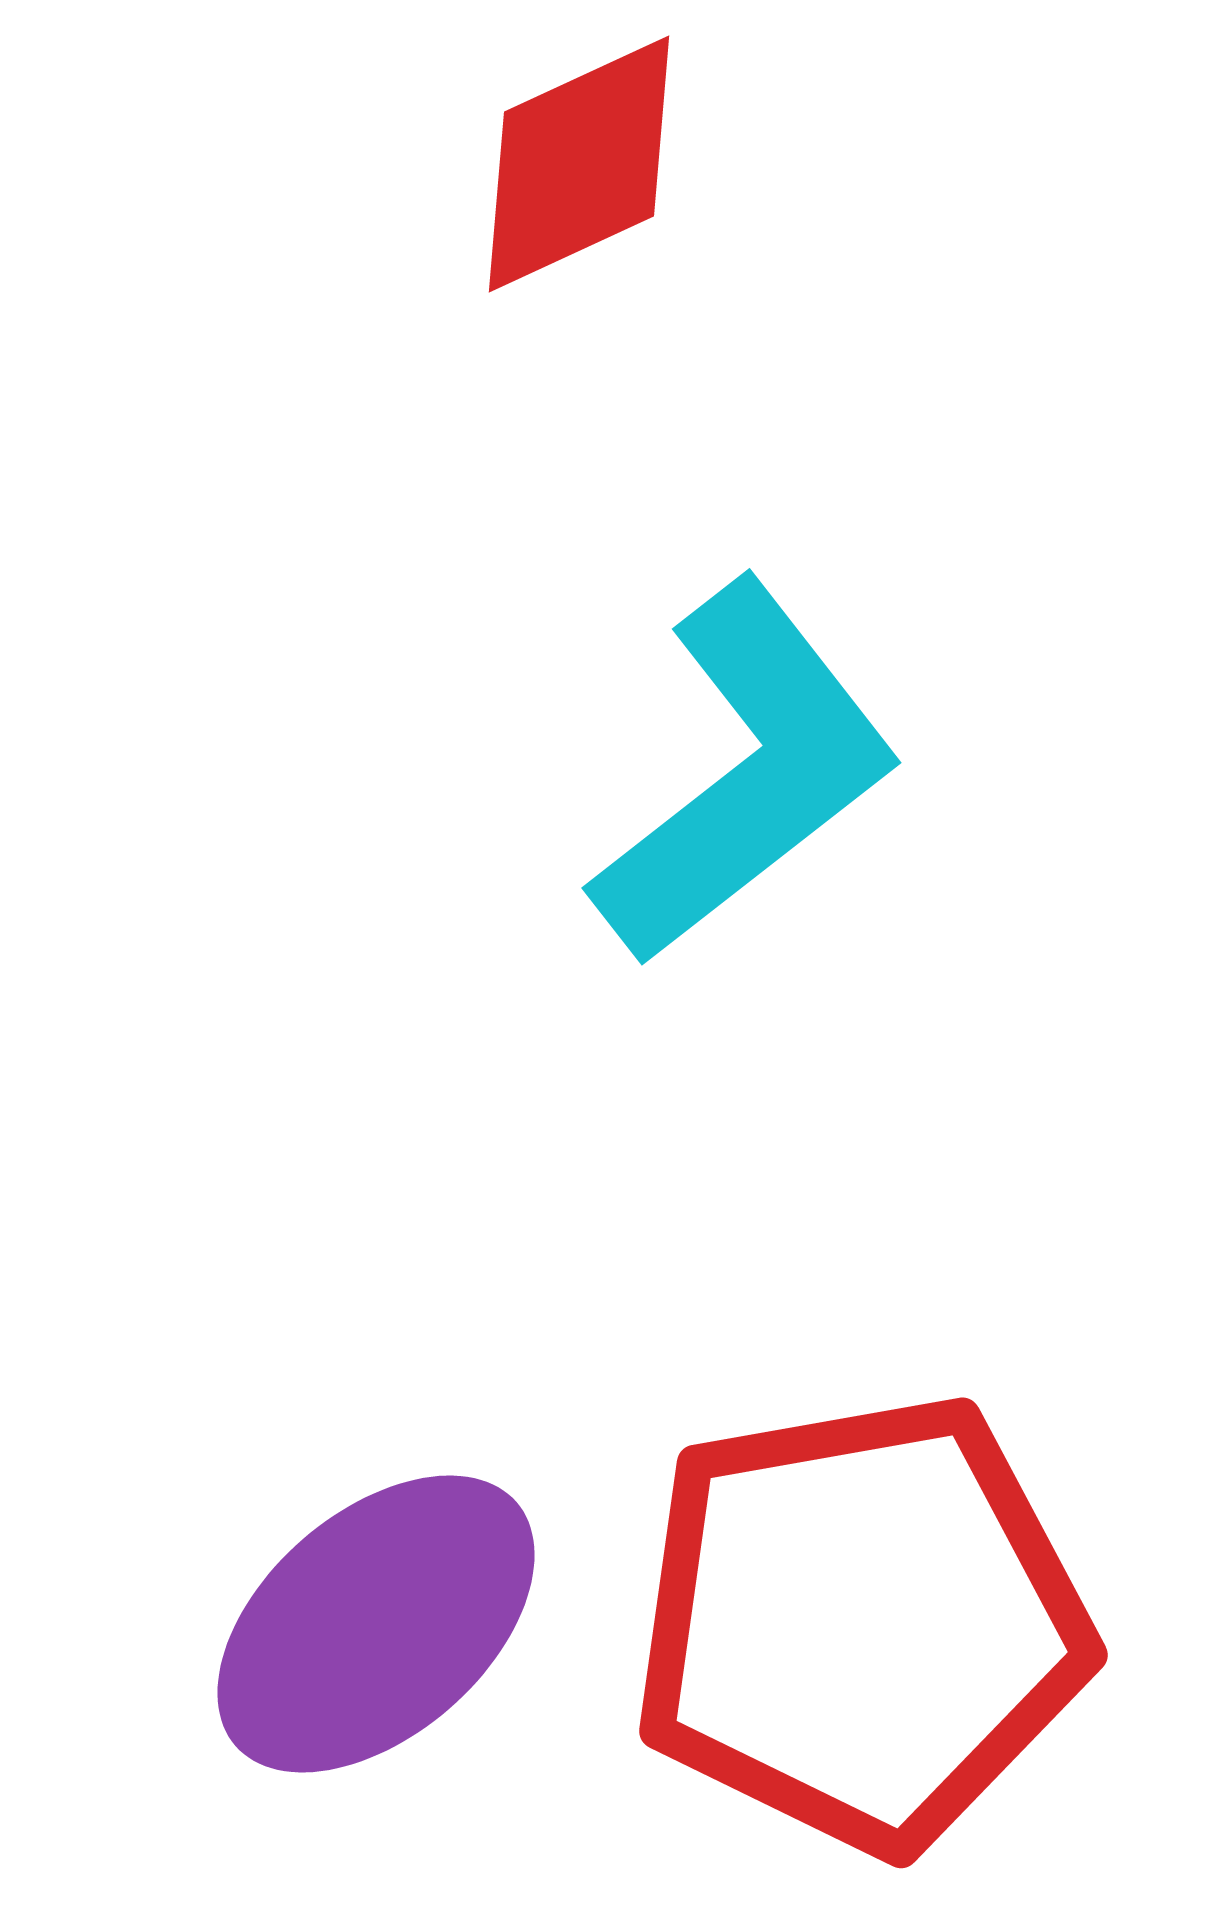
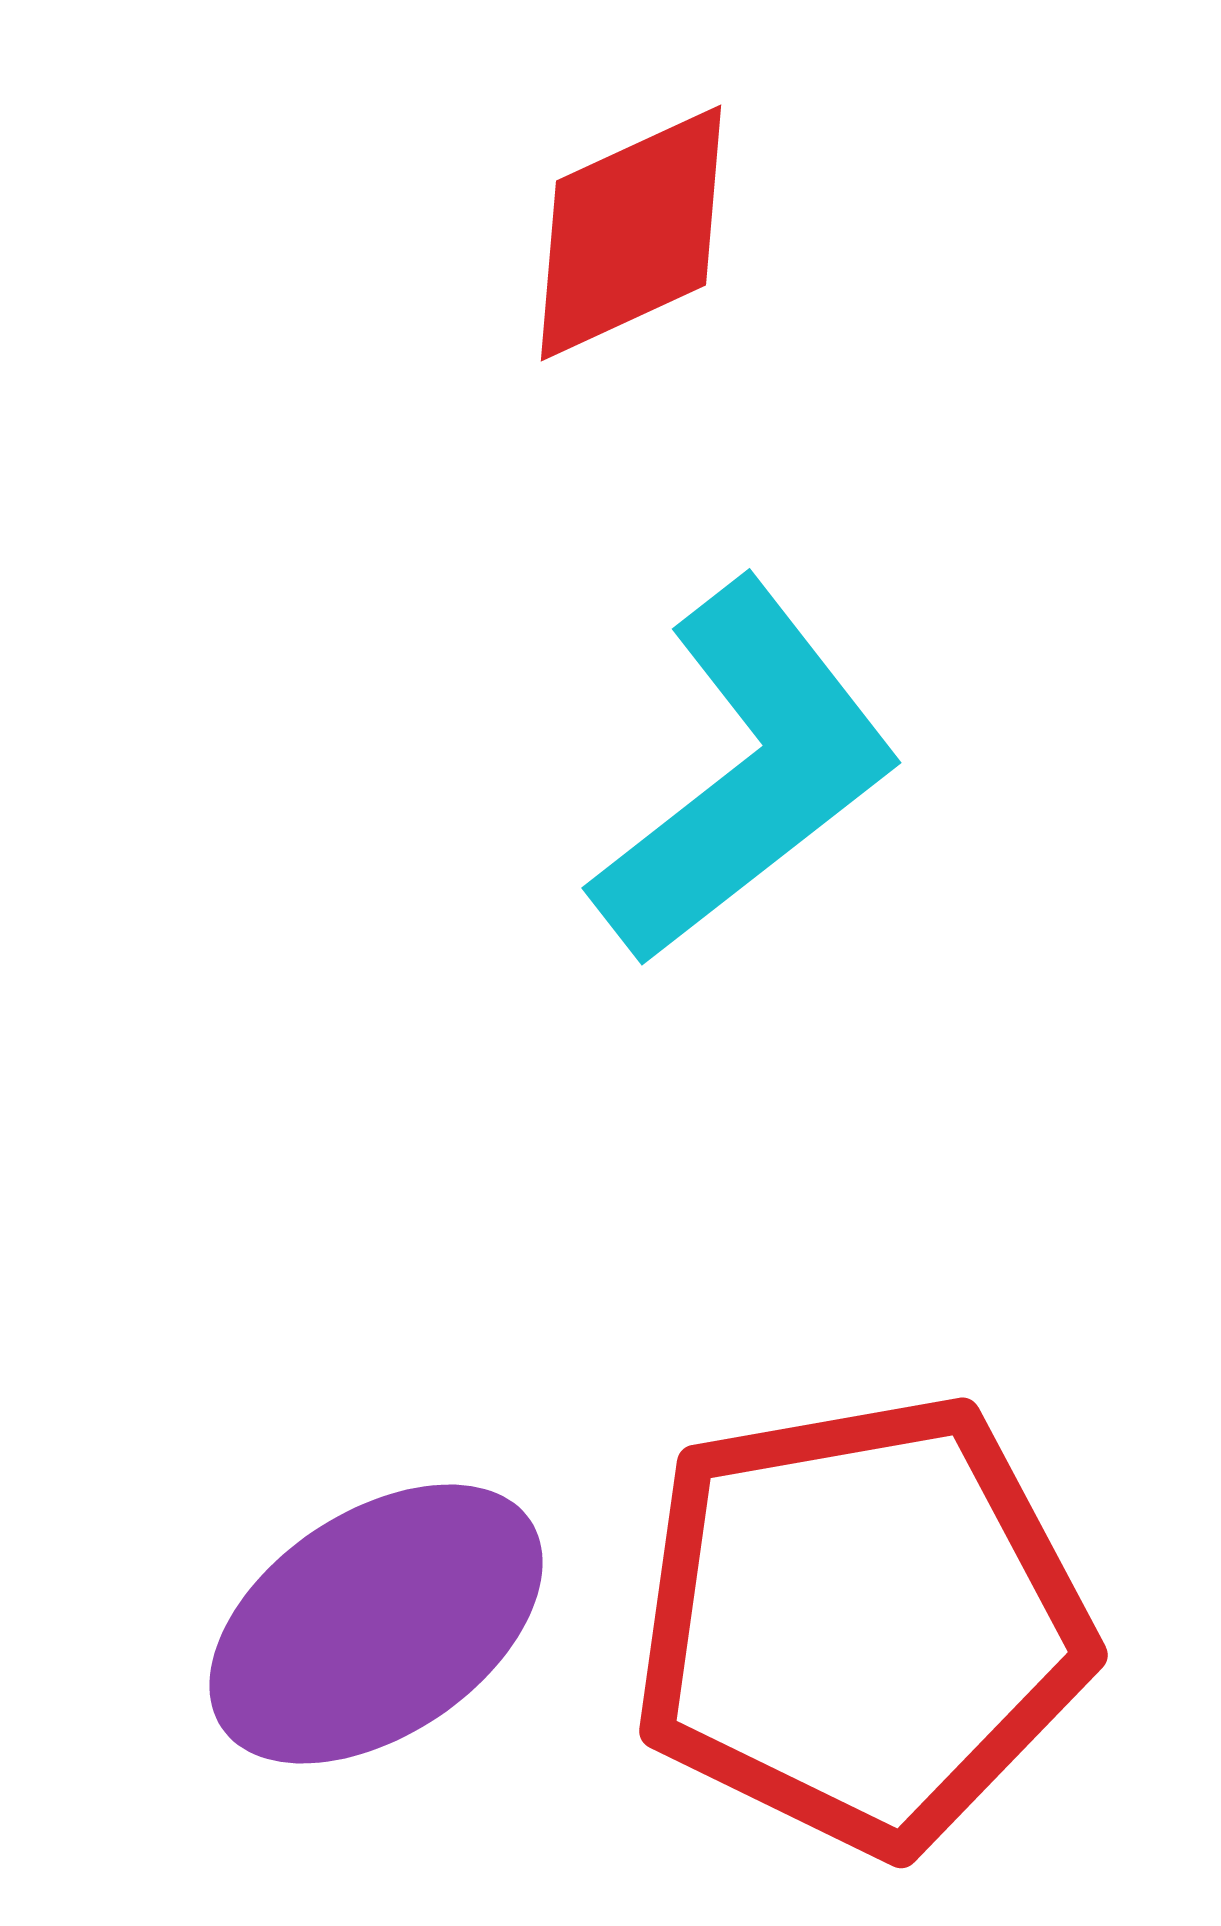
red diamond: moved 52 px right, 69 px down
purple ellipse: rotated 7 degrees clockwise
